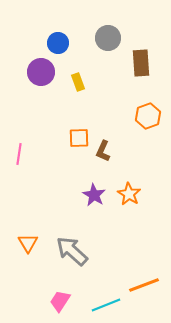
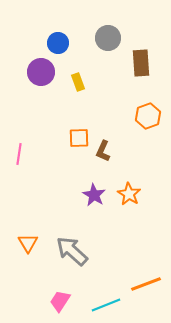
orange line: moved 2 px right, 1 px up
